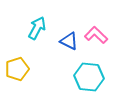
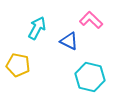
pink L-shape: moved 5 px left, 15 px up
yellow pentagon: moved 1 px right, 4 px up; rotated 30 degrees clockwise
cyan hexagon: moved 1 px right; rotated 8 degrees clockwise
